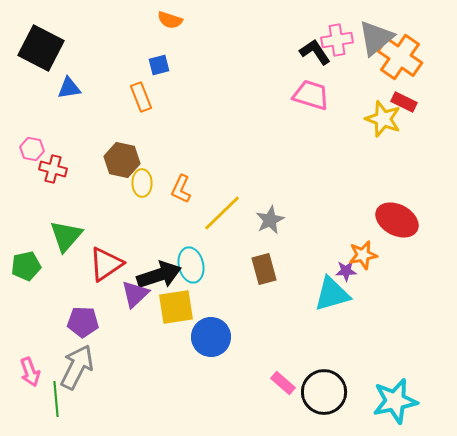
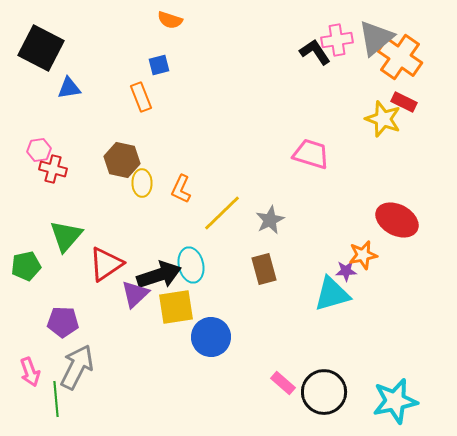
pink trapezoid: moved 59 px down
pink hexagon: moved 7 px right, 1 px down; rotated 20 degrees counterclockwise
purple pentagon: moved 20 px left
